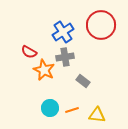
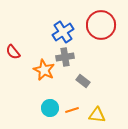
red semicircle: moved 16 px left; rotated 21 degrees clockwise
